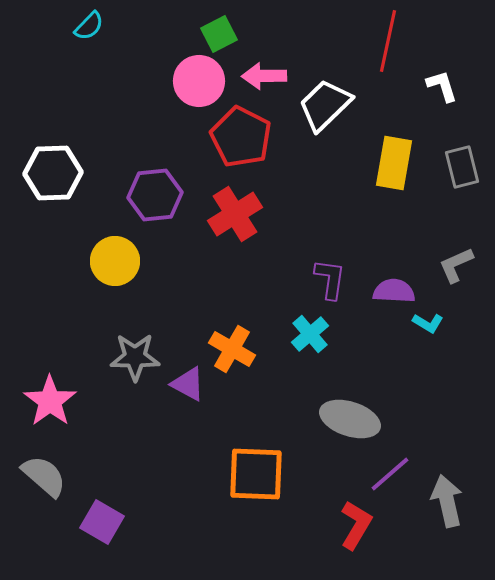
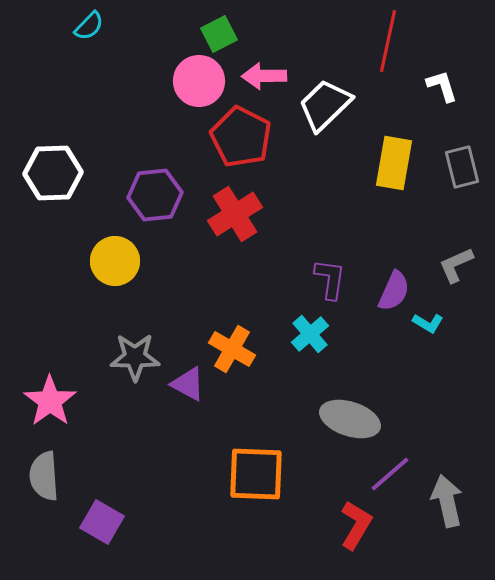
purple semicircle: rotated 111 degrees clockwise
gray semicircle: rotated 135 degrees counterclockwise
